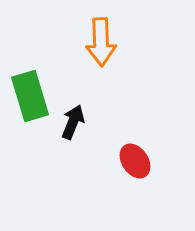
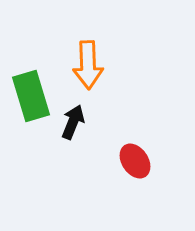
orange arrow: moved 13 px left, 23 px down
green rectangle: moved 1 px right
